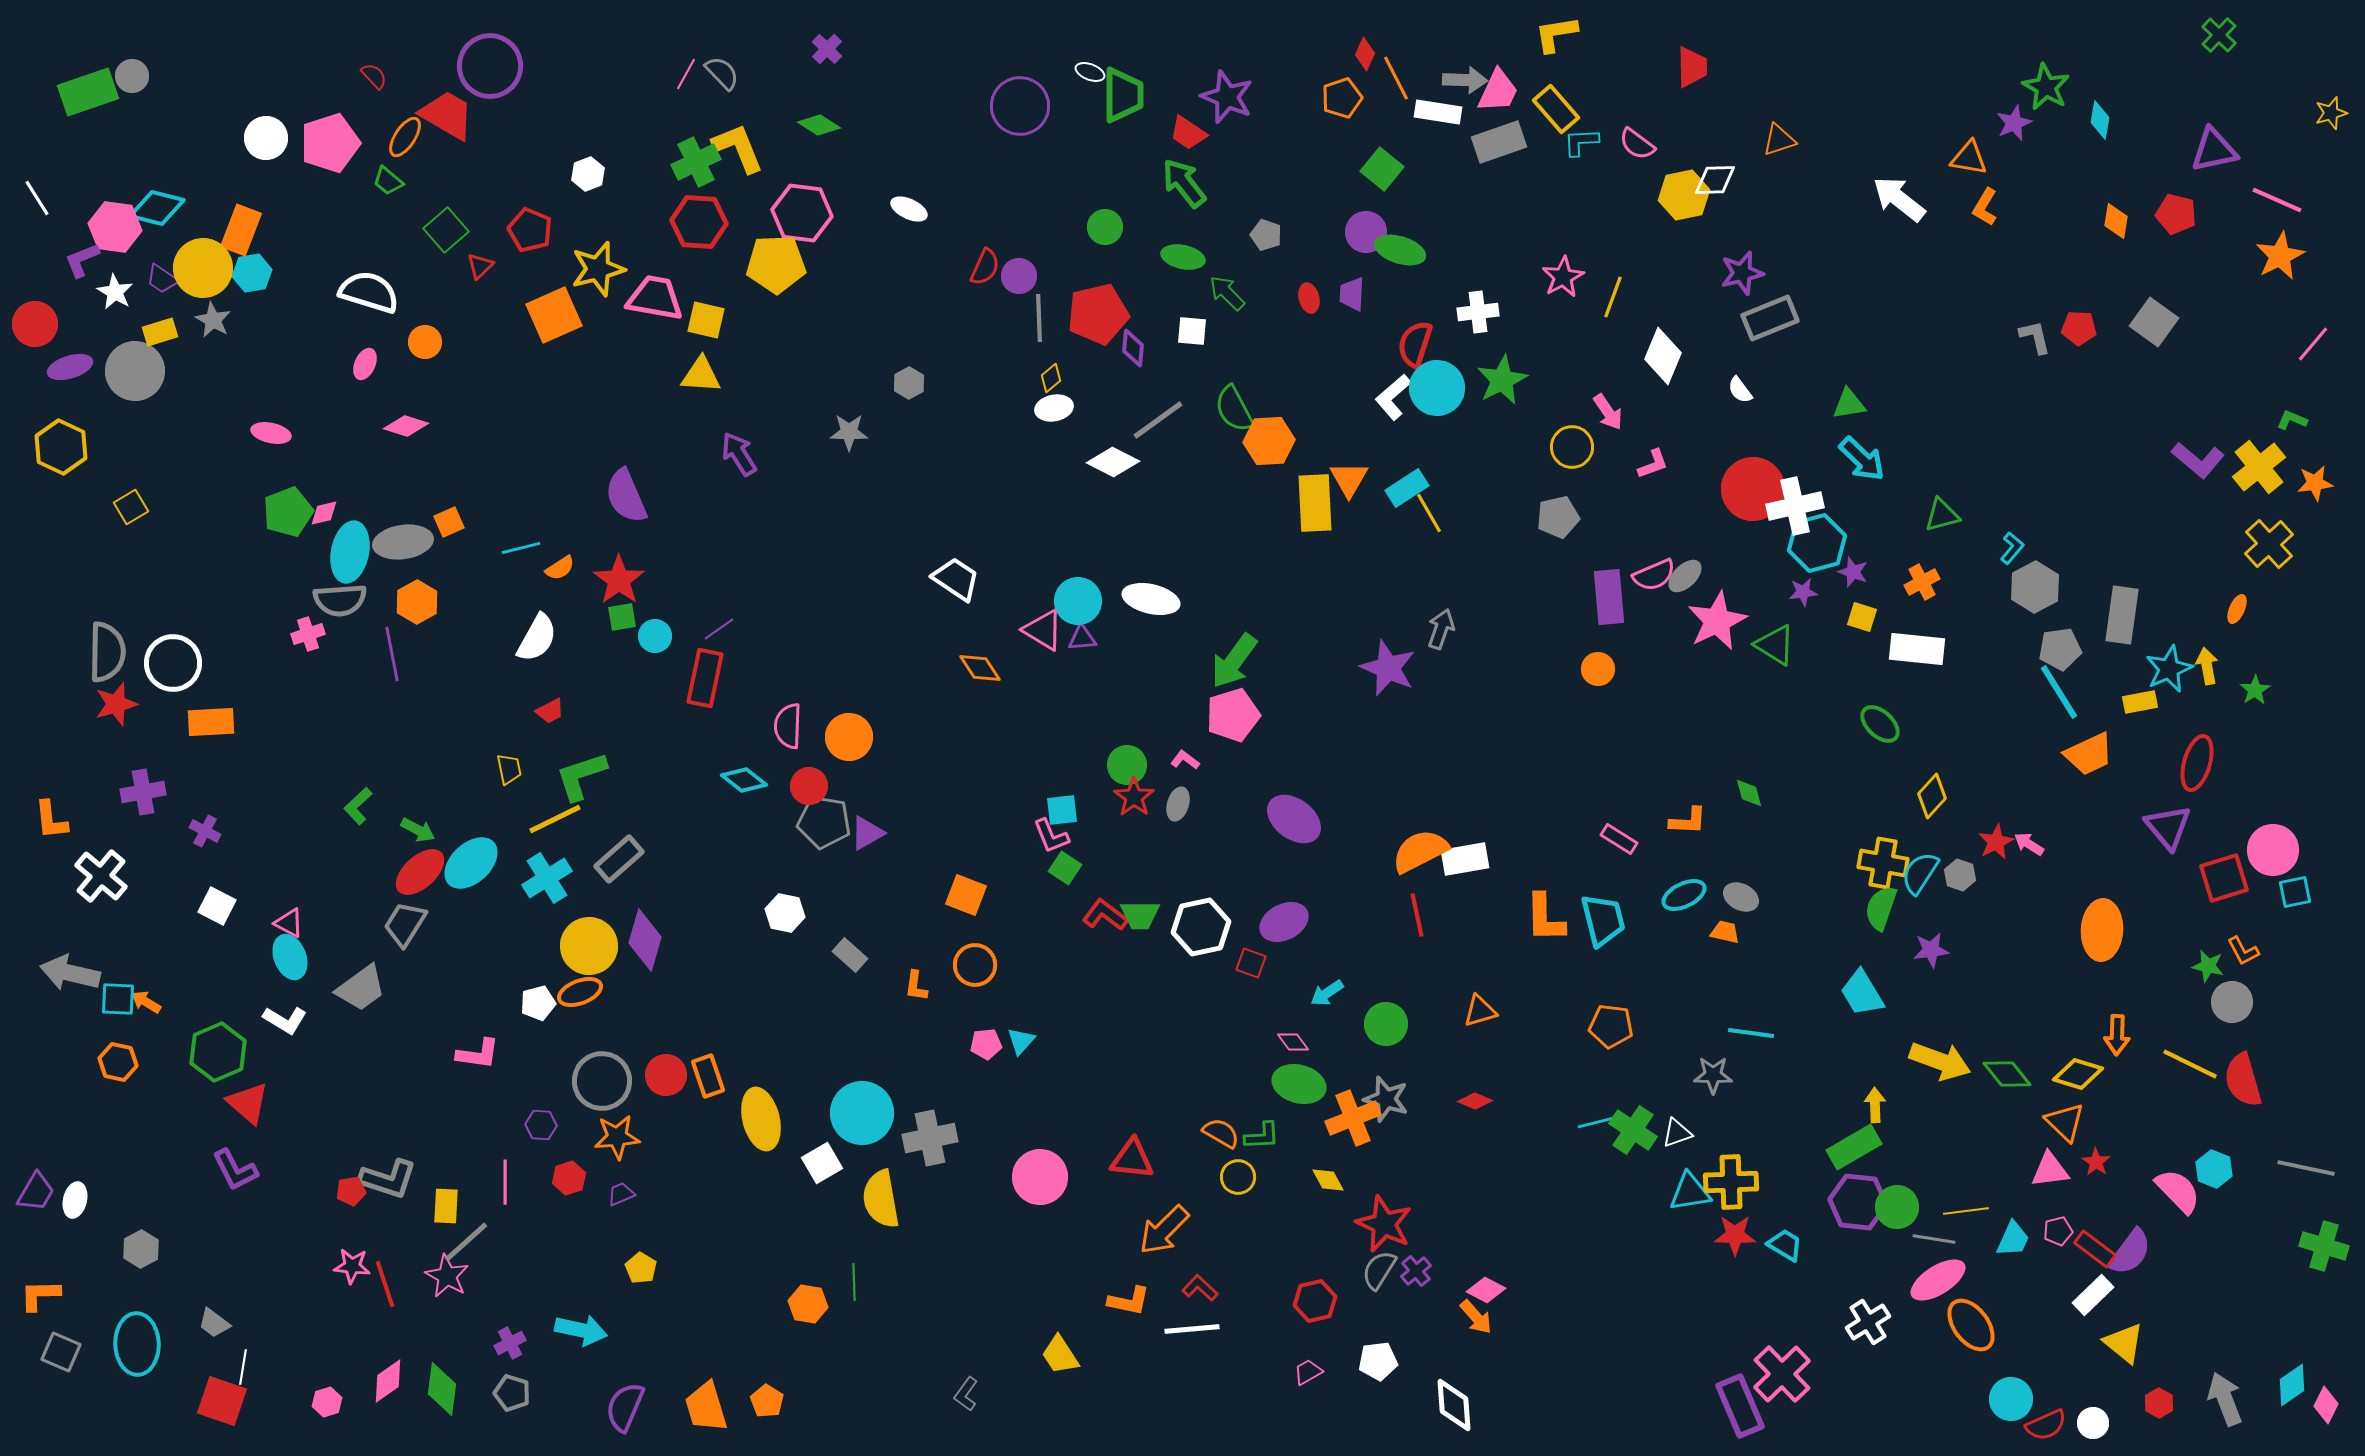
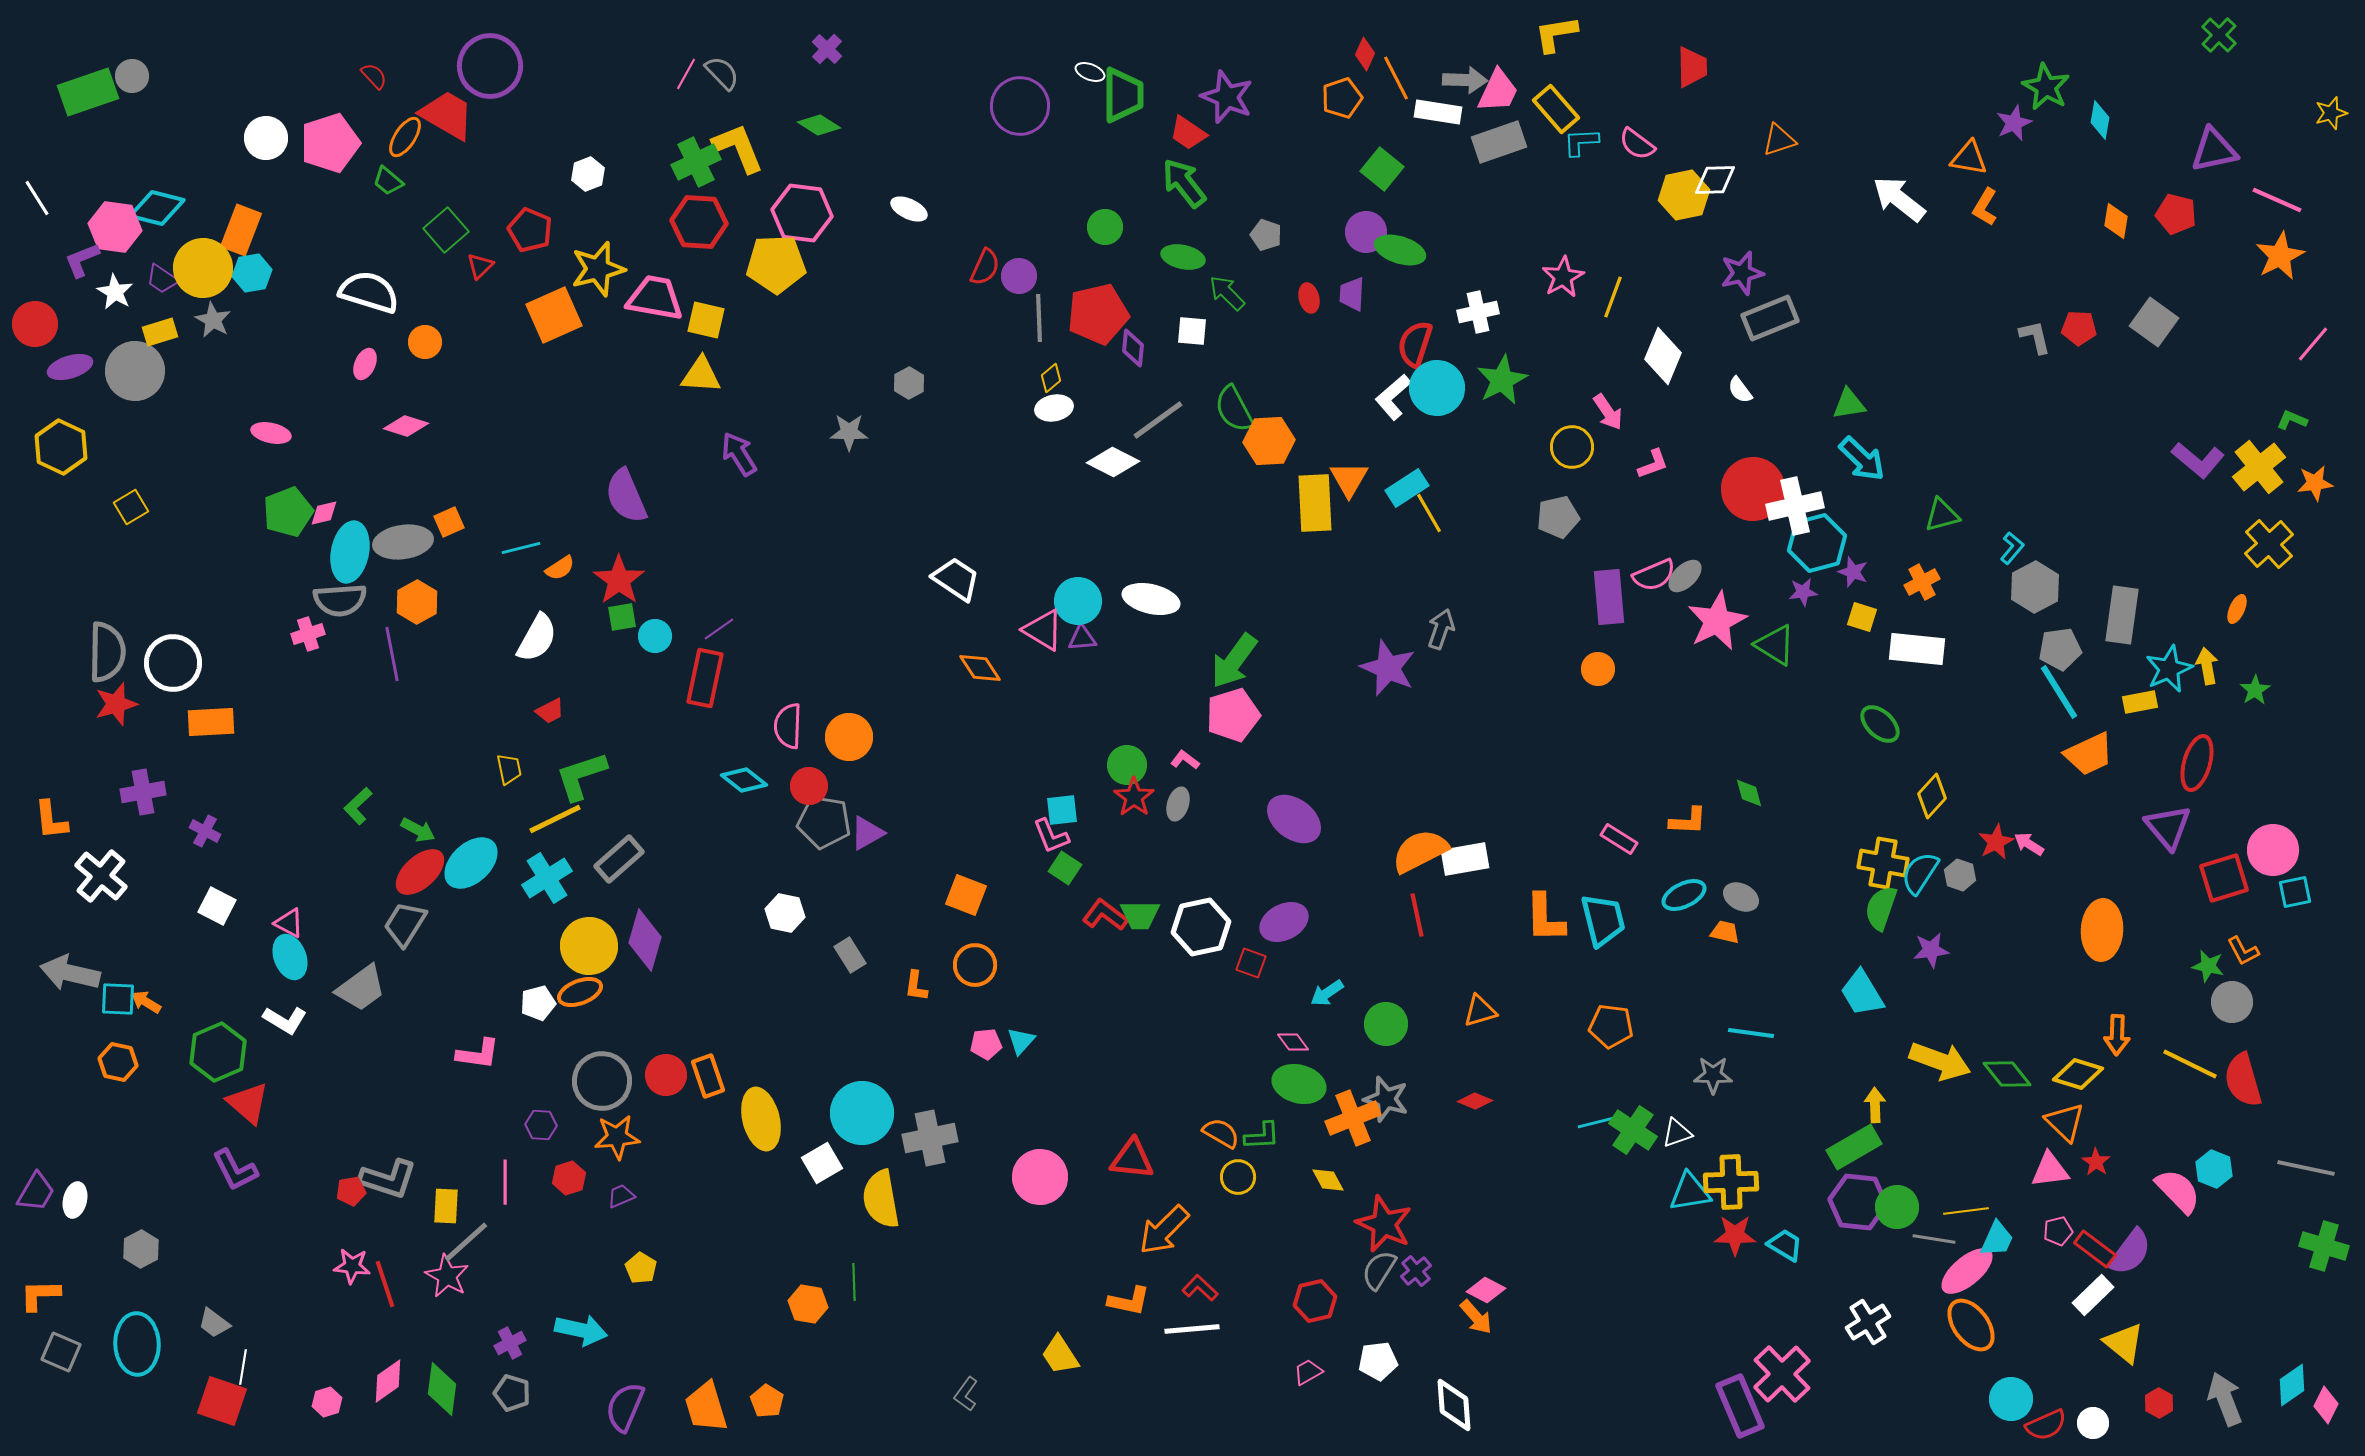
white cross at (1478, 312): rotated 6 degrees counterclockwise
gray rectangle at (850, 955): rotated 16 degrees clockwise
purple trapezoid at (621, 1194): moved 2 px down
cyan trapezoid at (2013, 1239): moved 16 px left
pink ellipse at (1938, 1280): moved 29 px right, 9 px up; rotated 8 degrees counterclockwise
